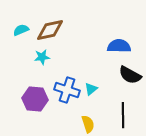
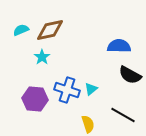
cyan star: rotated 28 degrees counterclockwise
black line: rotated 60 degrees counterclockwise
